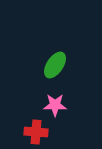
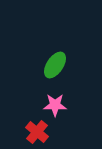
red cross: moved 1 px right; rotated 35 degrees clockwise
